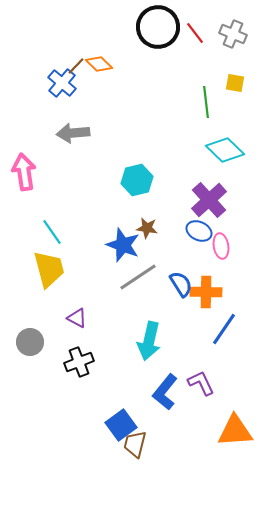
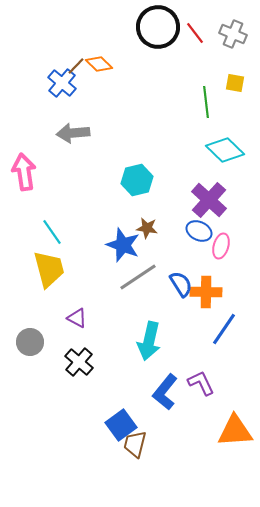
purple cross: rotated 6 degrees counterclockwise
pink ellipse: rotated 25 degrees clockwise
black cross: rotated 28 degrees counterclockwise
